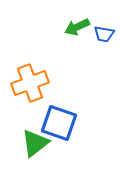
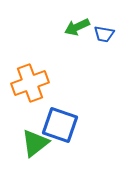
blue square: moved 1 px right, 2 px down
